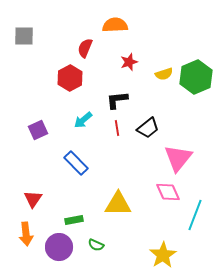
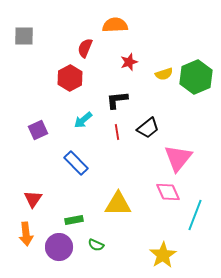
red line: moved 4 px down
